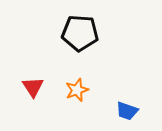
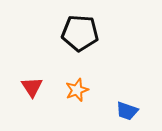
red triangle: moved 1 px left
